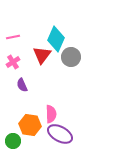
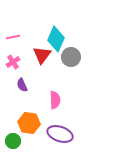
pink semicircle: moved 4 px right, 14 px up
orange hexagon: moved 1 px left, 2 px up
purple ellipse: rotated 10 degrees counterclockwise
